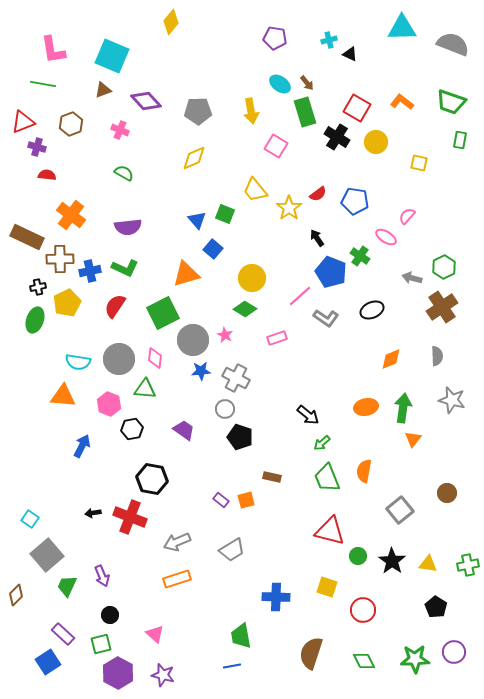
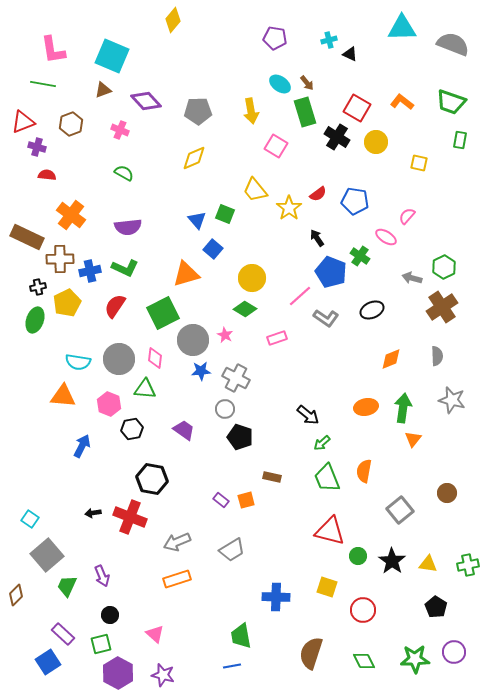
yellow diamond at (171, 22): moved 2 px right, 2 px up
